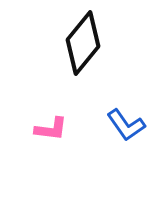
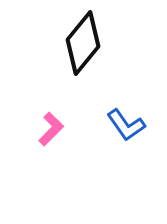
pink L-shape: rotated 52 degrees counterclockwise
